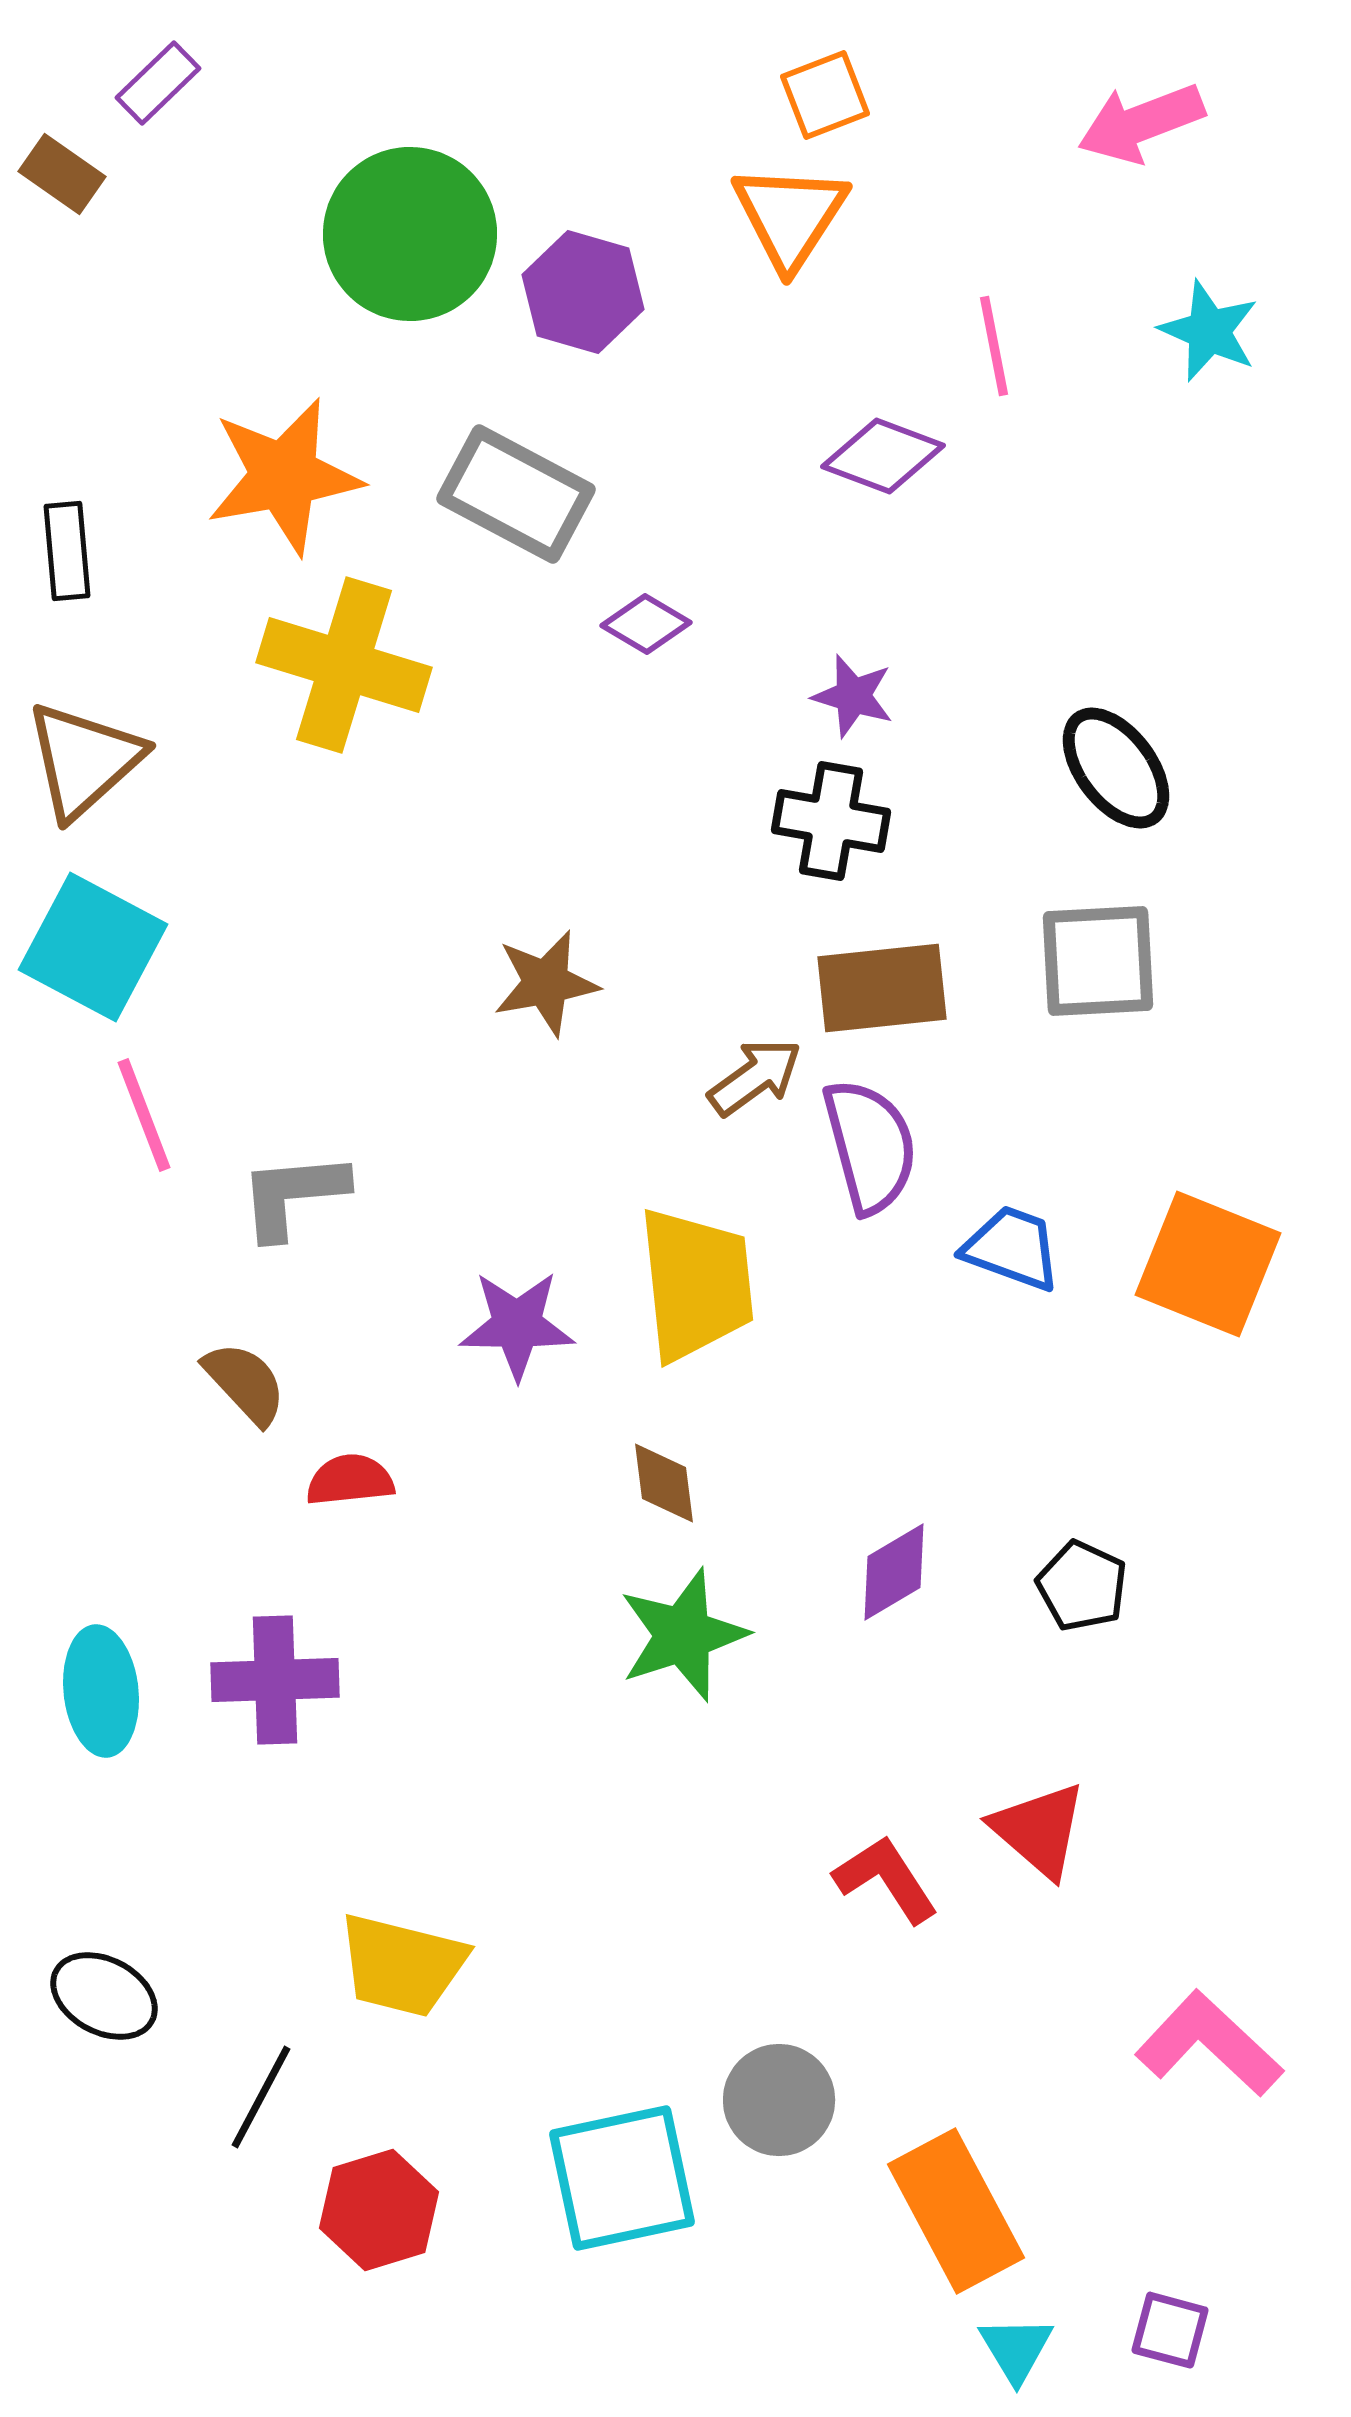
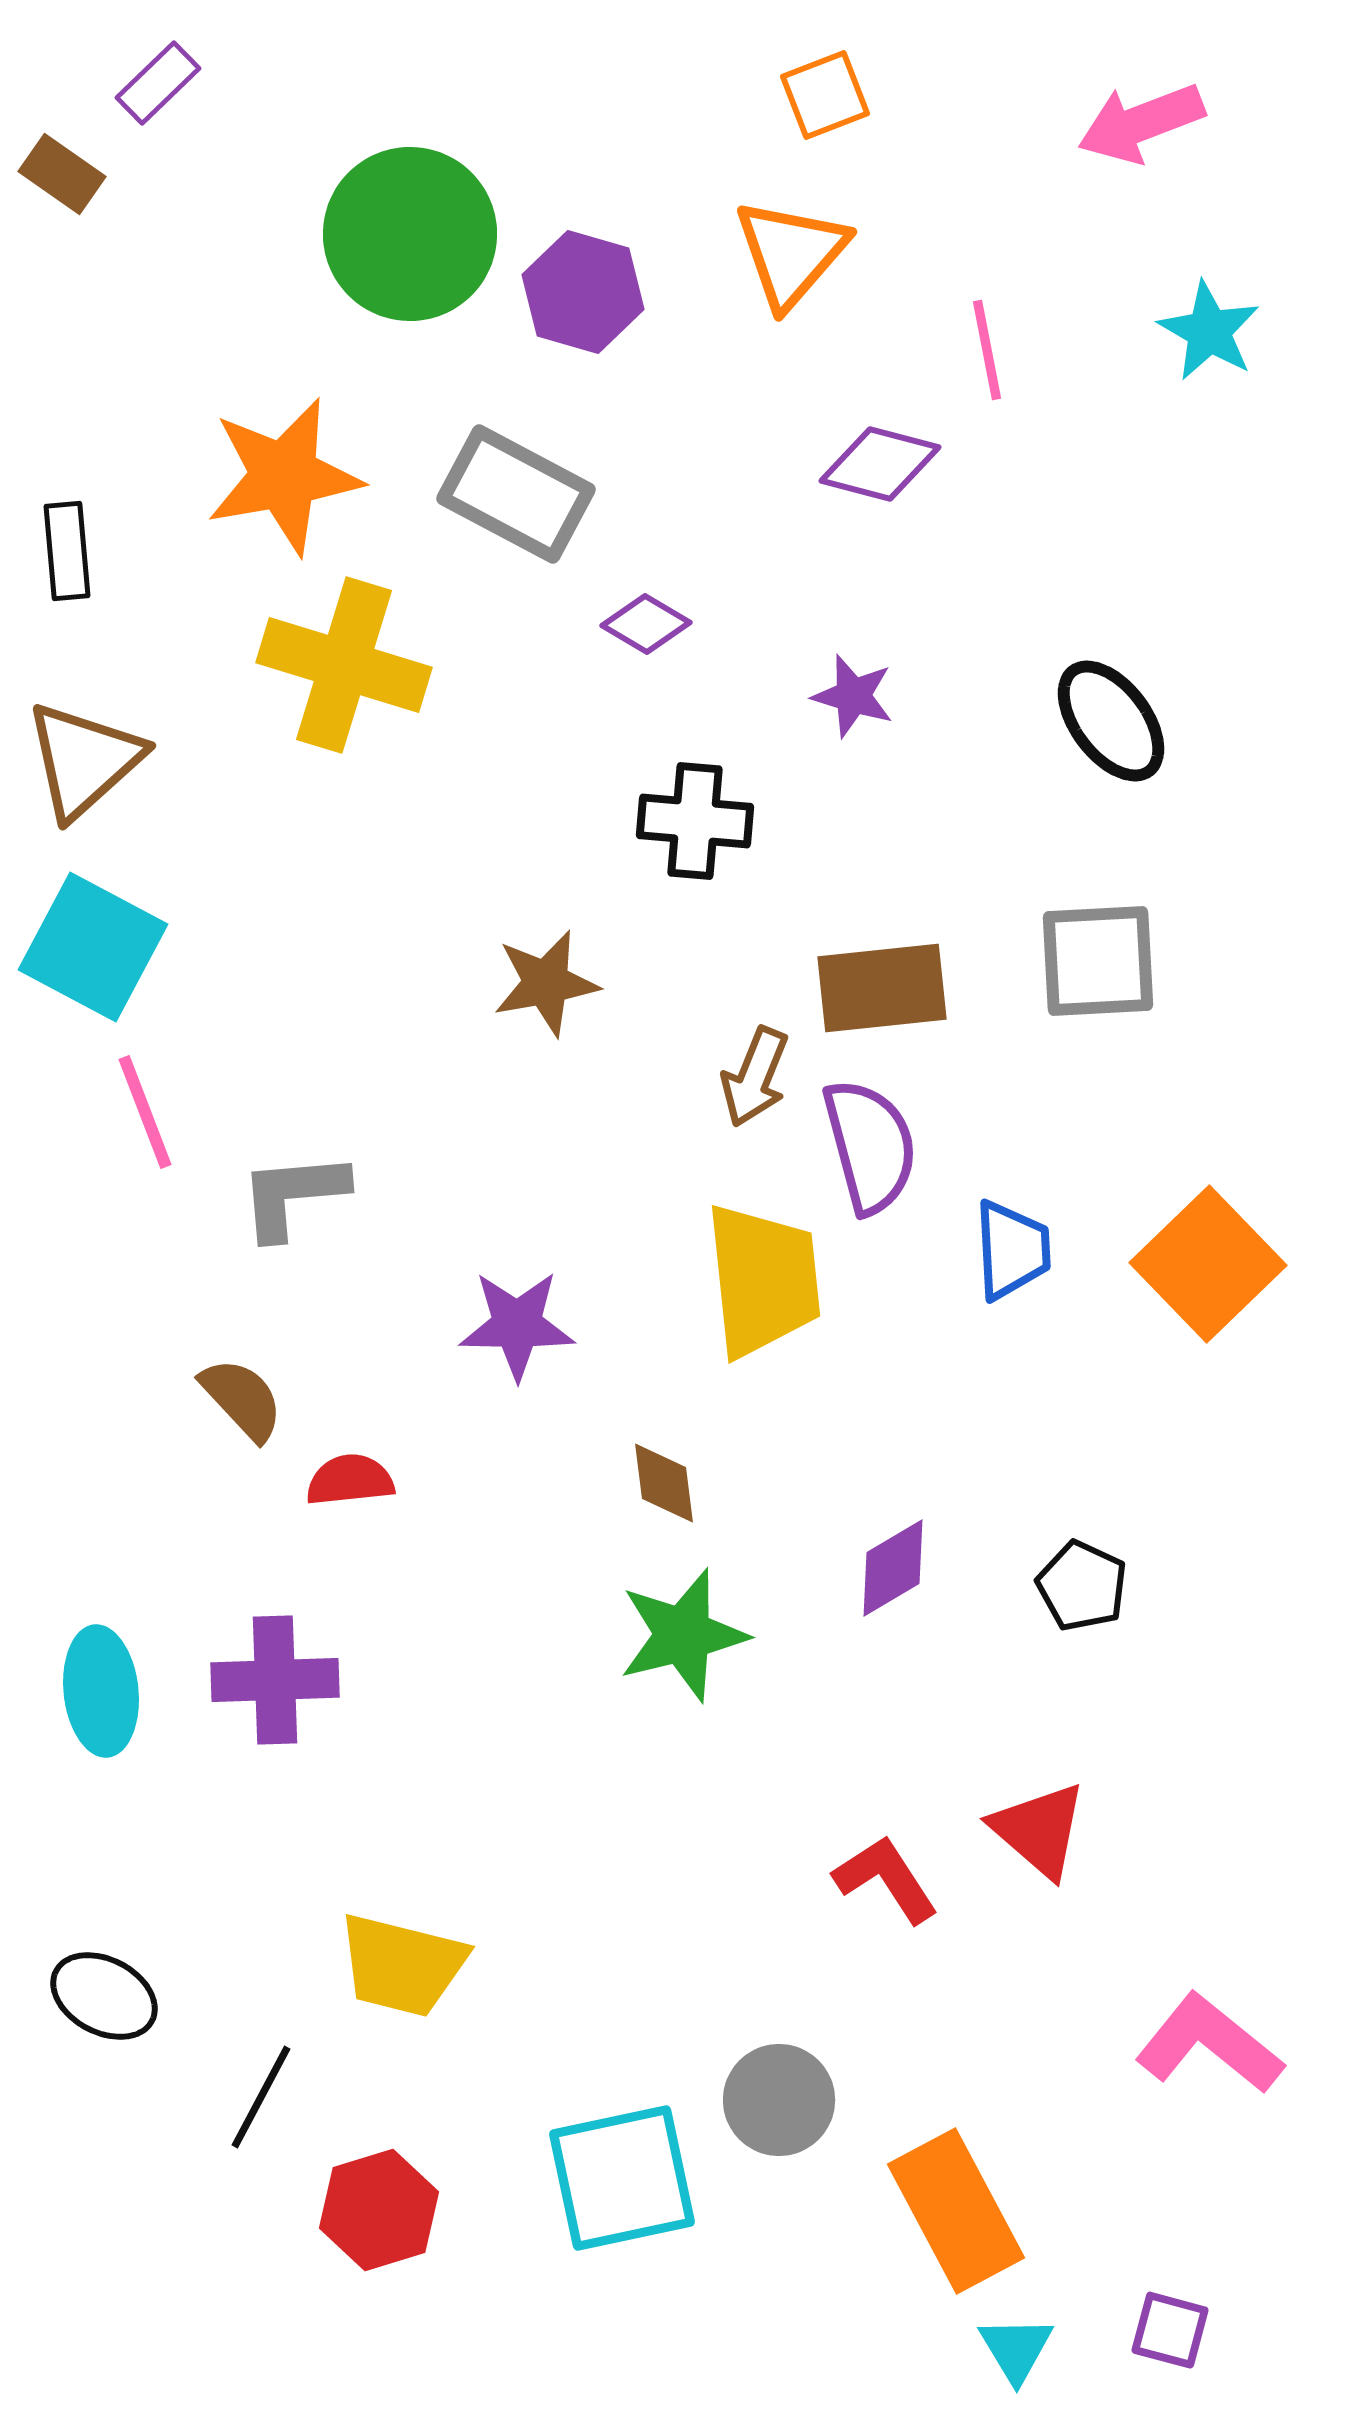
orange triangle at (790, 216): moved 1 px right, 37 px down; rotated 8 degrees clockwise
cyan star at (1209, 331): rotated 6 degrees clockwise
pink line at (994, 346): moved 7 px left, 4 px down
purple diamond at (883, 456): moved 3 px left, 8 px down; rotated 6 degrees counterclockwise
black ellipse at (1116, 768): moved 5 px left, 47 px up
black cross at (831, 821): moved 136 px left; rotated 5 degrees counterclockwise
brown arrow at (755, 1077): rotated 148 degrees clockwise
pink line at (144, 1115): moved 1 px right, 3 px up
blue trapezoid at (1012, 1248): moved 2 px down; rotated 67 degrees clockwise
orange square at (1208, 1264): rotated 24 degrees clockwise
yellow trapezoid at (696, 1284): moved 67 px right, 4 px up
brown semicircle at (245, 1383): moved 3 px left, 16 px down
purple diamond at (894, 1572): moved 1 px left, 4 px up
green star at (683, 1635): rotated 4 degrees clockwise
pink L-shape at (1209, 2044): rotated 4 degrees counterclockwise
